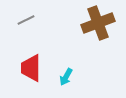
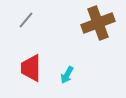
gray line: rotated 24 degrees counterclockwise
cyan arrow: moved 1 px right, 2 px up
